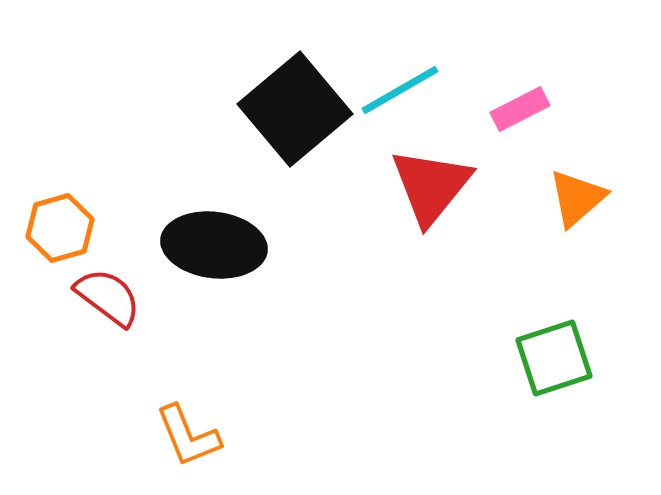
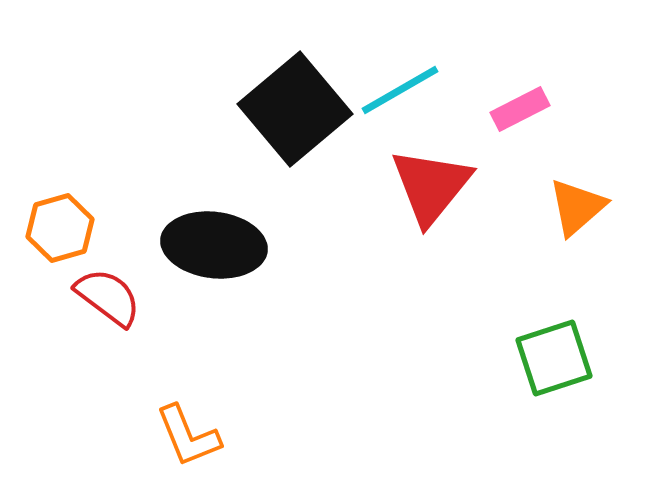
orange triangle: moved 9 px down
